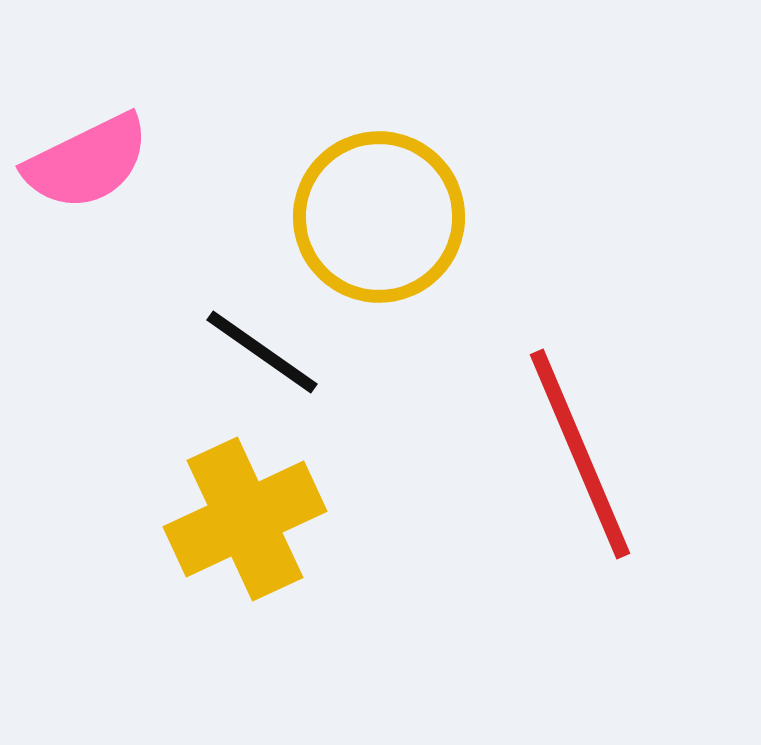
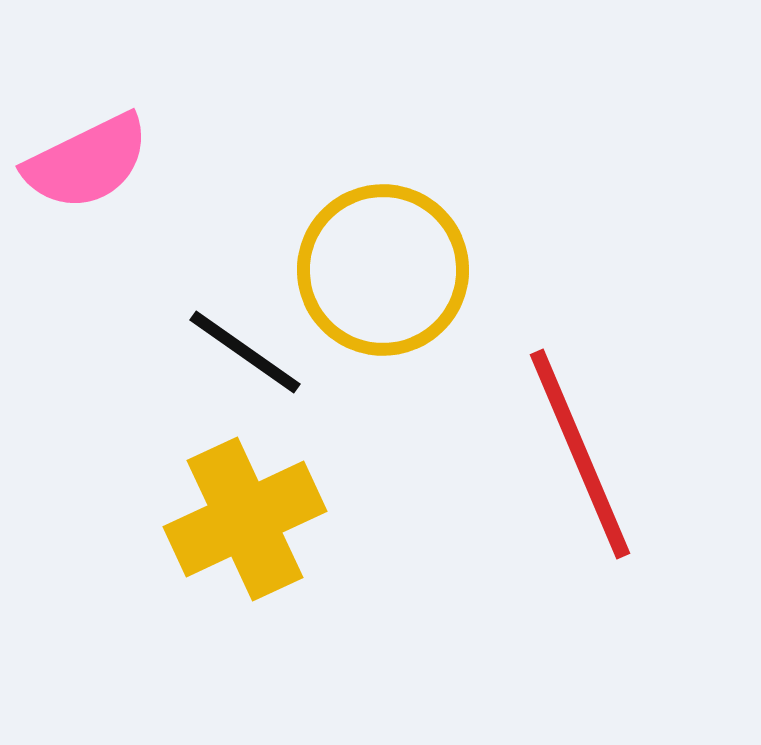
yellow circle: moved 4 px right, 53 px down
black line: moved 17 px left
